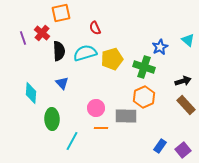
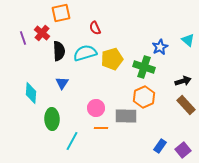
blue triangle: rotated 16 degrees clockwise
